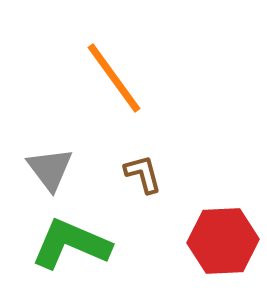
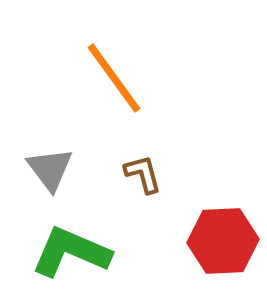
green L-shape: moved 8 px down
